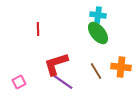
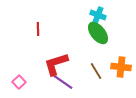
cyan cross: rotated 14 degrees clockwise
pink square: rotated 16 degrees counterclockwise
